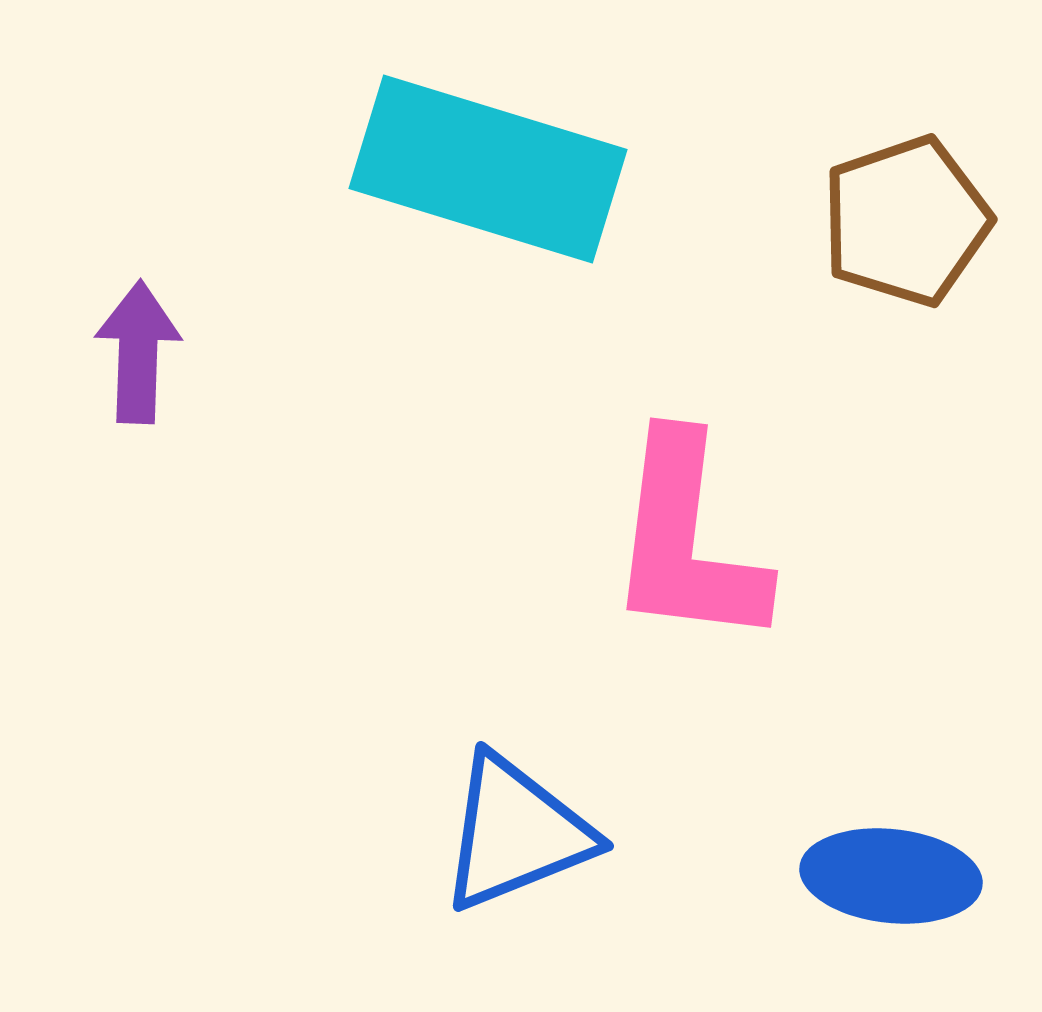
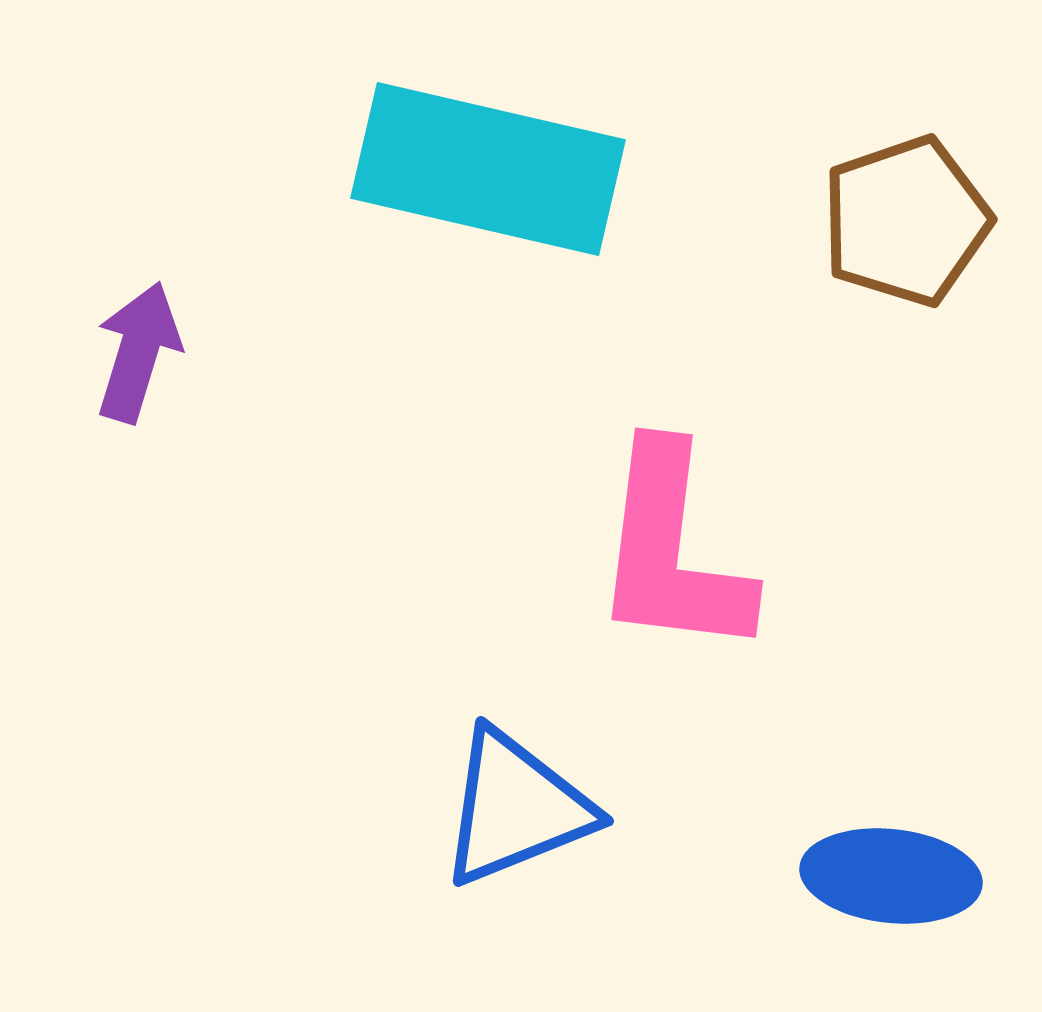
cyan rectangle: rotated 4 degrees counterclockwise
purple arrow: rotated 15 degrees clockwise
pink L-shape: moved 15 px left, 10 px down
blue triangle: moved 25 px up
